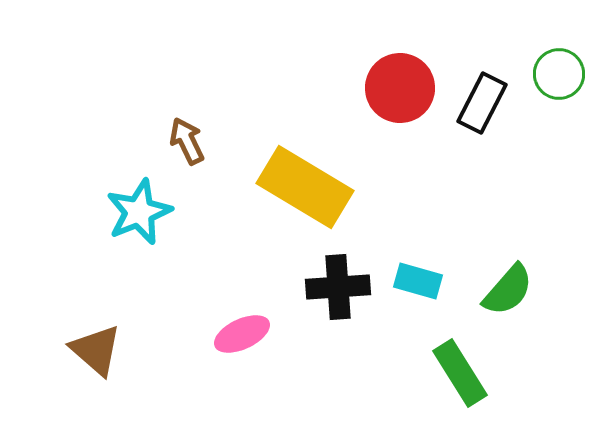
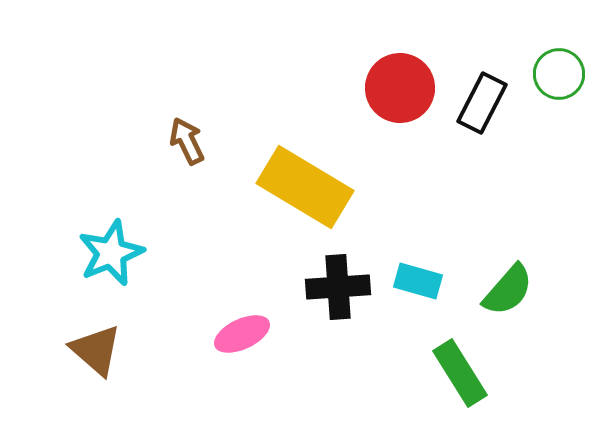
cyan star: moved 28 px left, 41 px down
